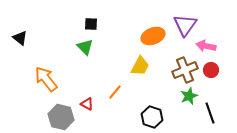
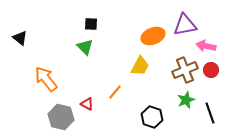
purple triangle: rotated 45 degrees clockwise
green star: moved 3 px left, 4 px down
